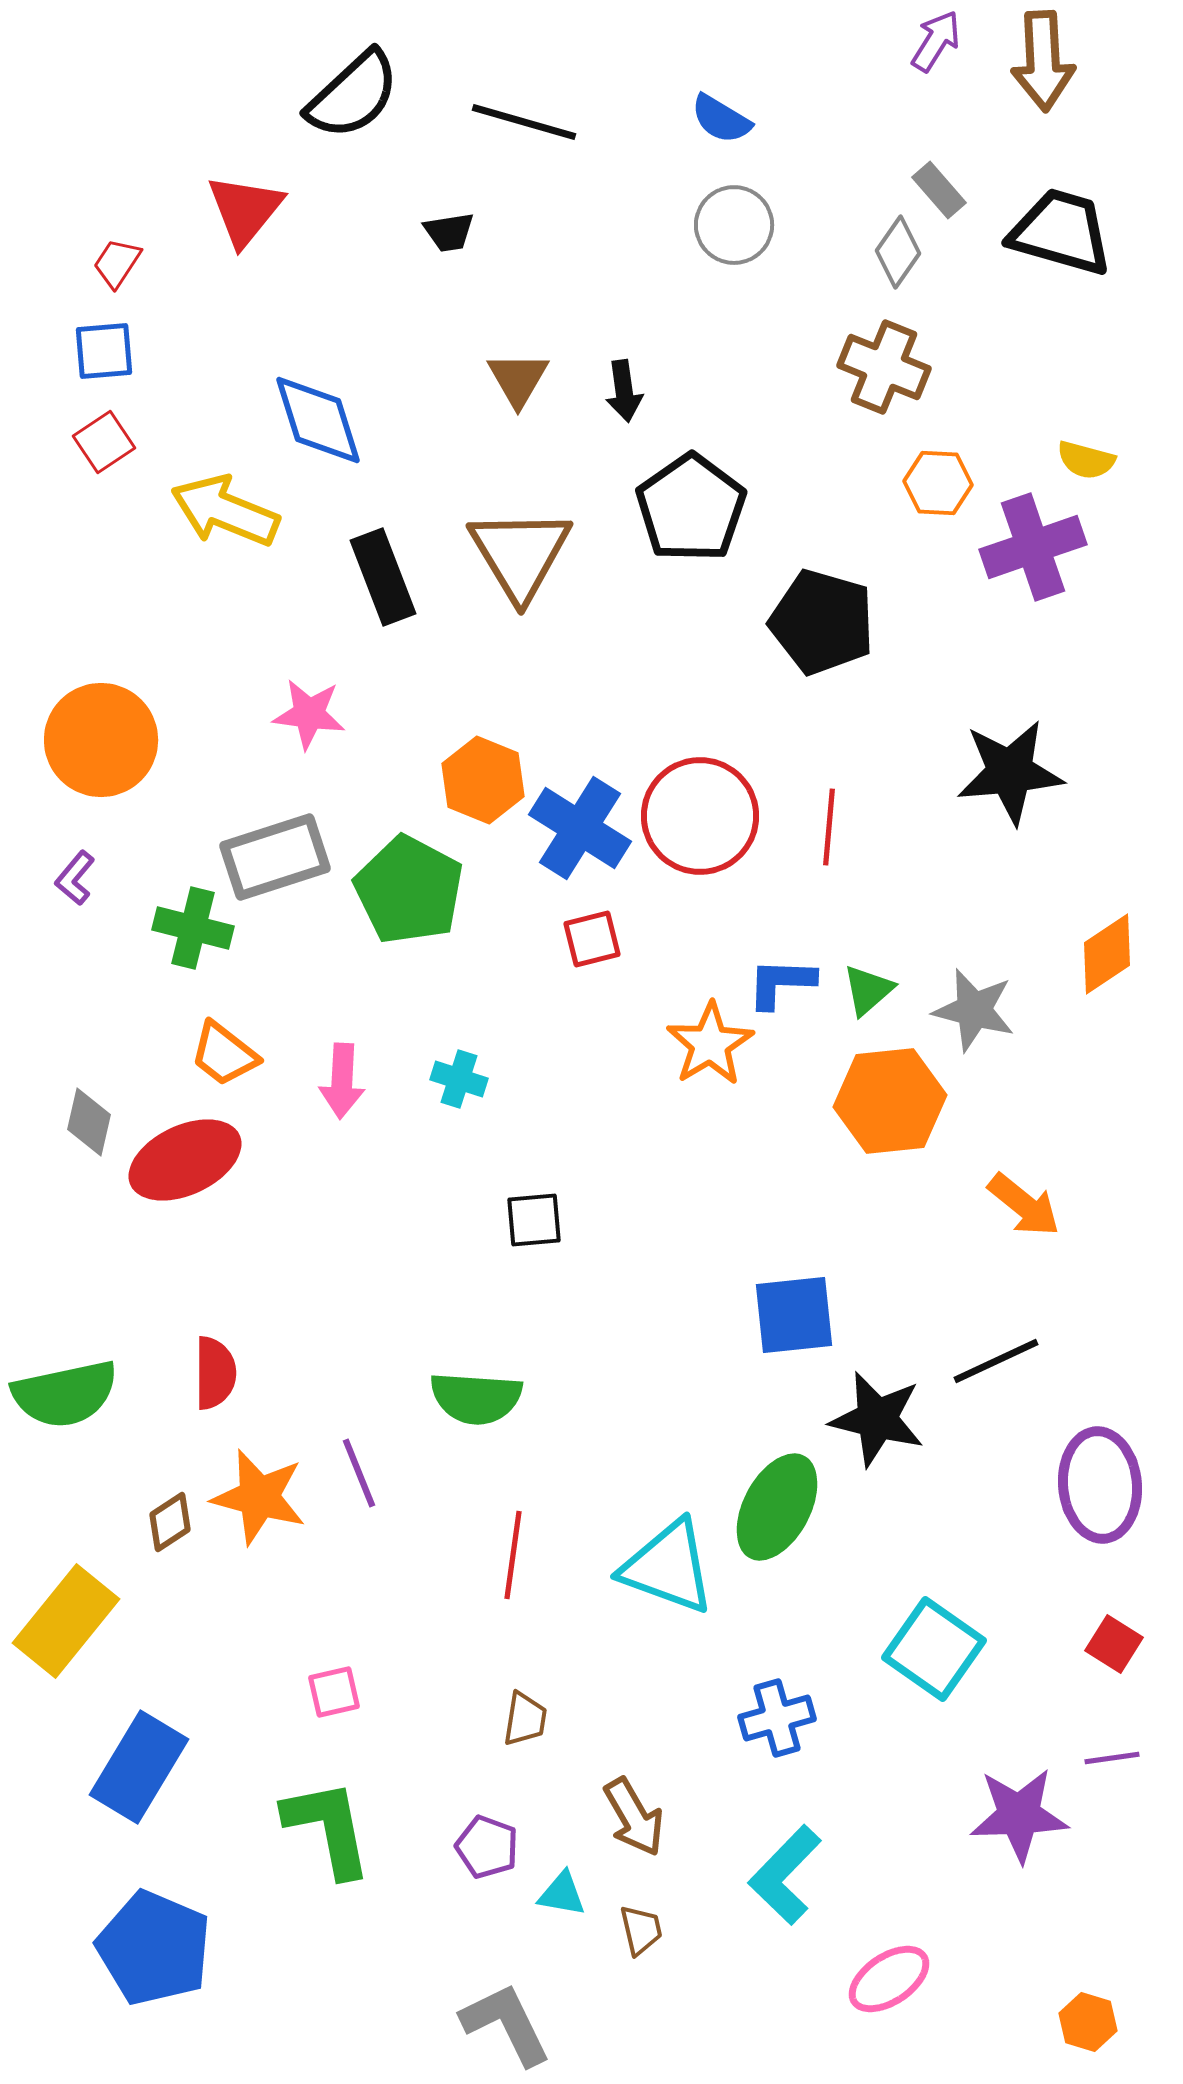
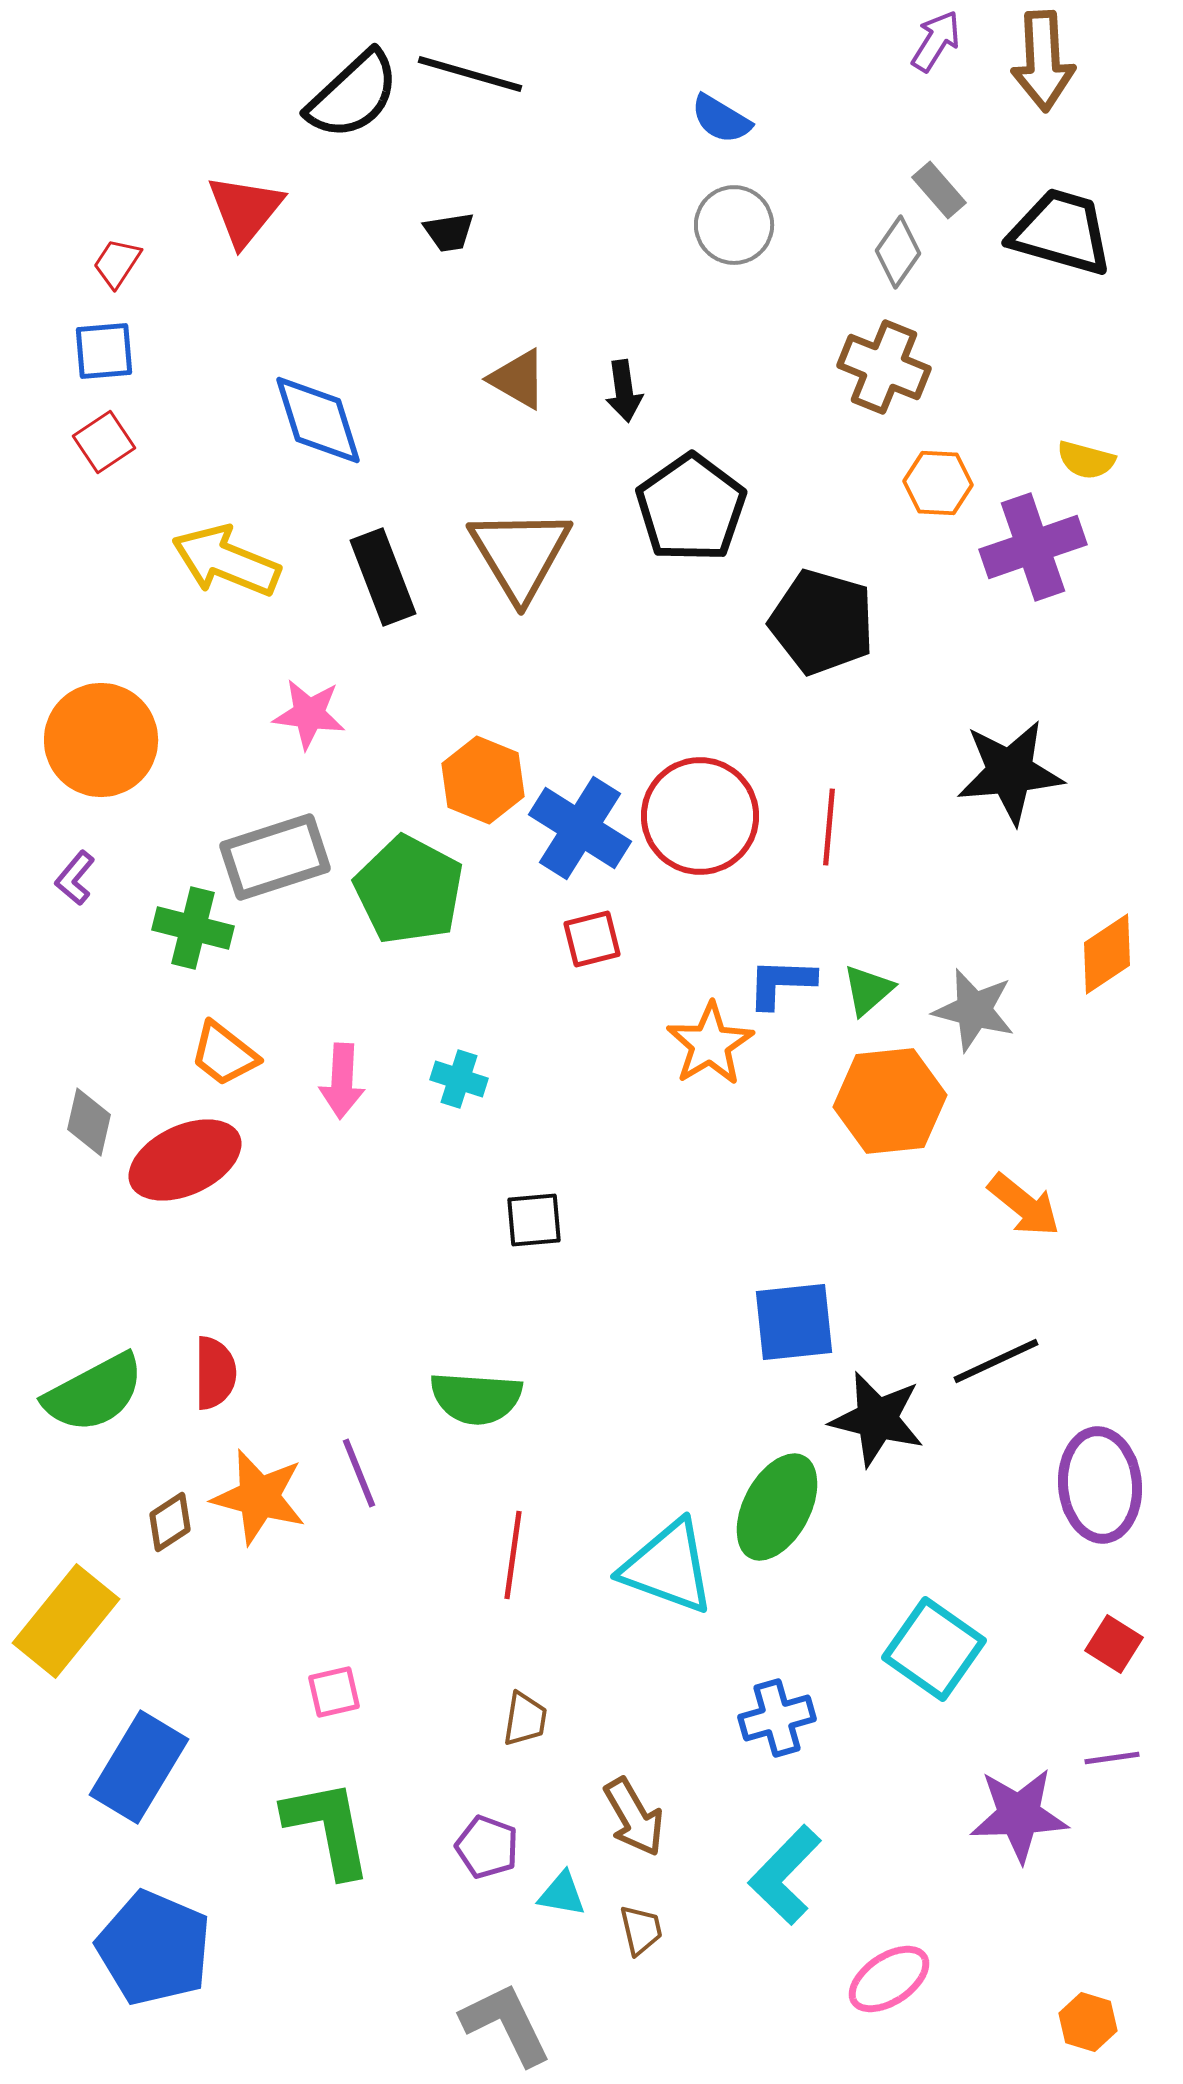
black line at (524, 122): moved 54 px left, 48 px up
brown triangle at (518, 379): rotated 30 degrees counterclockwise
yellow arrow at (225, 511): moved 1 px right, 50 px down
blue square at (794, 1315): moved 7 px down
green semicircle at (65, 1394): moved 29 px right, 1 px up; rotated 16 degrees counterclockwise
